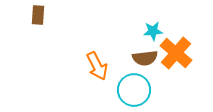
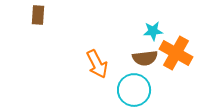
orange cross: rotated 12 degrees counterclockwise
orange arrow: moved 2 px up
